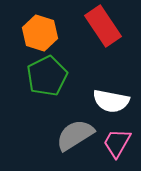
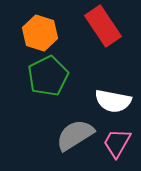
green pentagon: moved 1 px right
white semicircle: moved 2 px right
